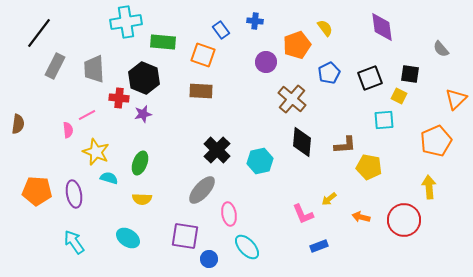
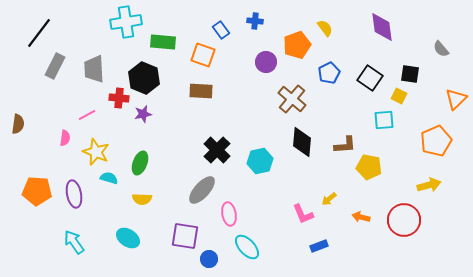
black square at (370, 78): rotated 35 degrees counterclockwise
pink semicircle at (68, 130): moved 3 px left, 8 px down; rotated 14 degrees clockwise
yellow arrow at (429, 187): moved 2 px up; rotated 80 degrees clockwise
